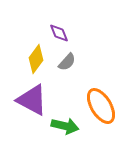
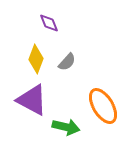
purple diamond: moved 10 px left, 10 px up
yellow diamond: rotated 16 degrees counterclockwise
orange ellipse: moved 2 px right
green arrow: moved 1 px right, 1 px down
